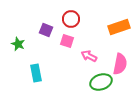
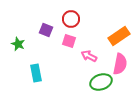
orange rectangle: moved 9 px down; rotated 15 degrees counterclockwise
pink square: moved 2 px right
